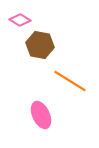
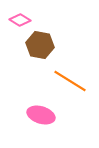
pink ellipse: rotated 48 degrees counterclockwise
